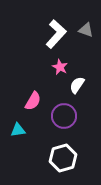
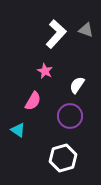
pink star: moved 15 px left, 4 px down
purple circle: moved 6 px right
cyan triangle: rotated 42 degrees clockwise
